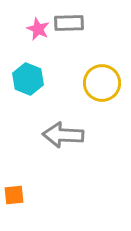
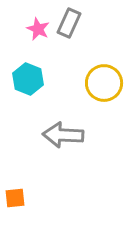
gray rectangle: rotated 64 degrees counterclockwise
yellow circle: moved 2 px right
orange square: moved 1 px right, 3 px down
